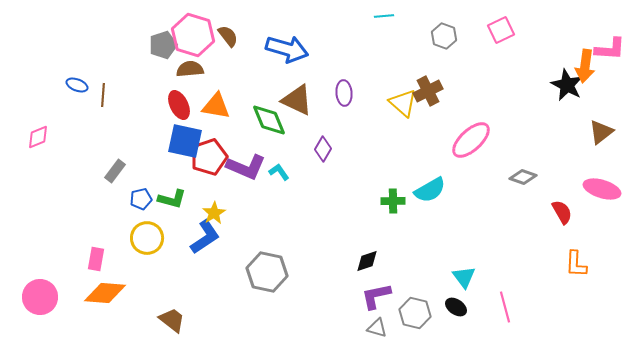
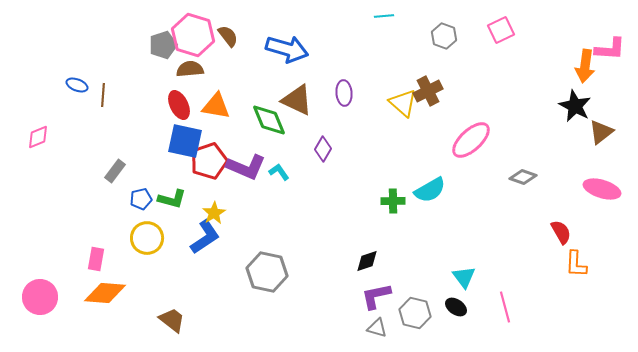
black star at (567, 85): moved 8 px right, 21 px down
red pentagon at (209, 157): moved 4 px down
red semicircle at (562, 212): moved 1 px left, 20 px down
